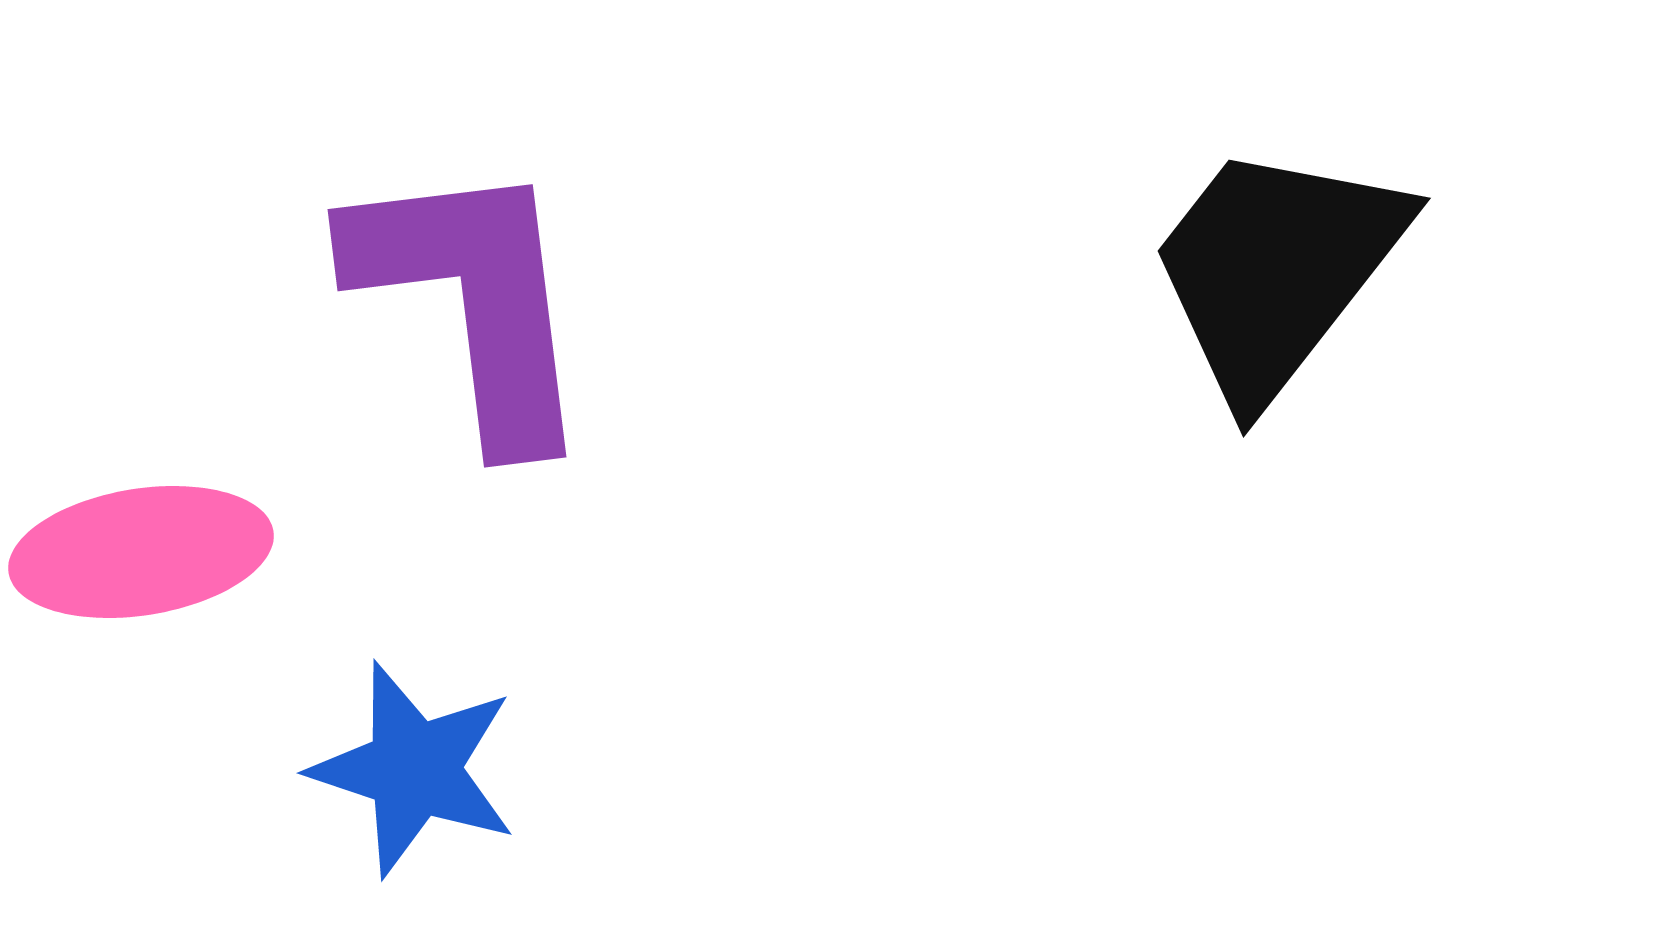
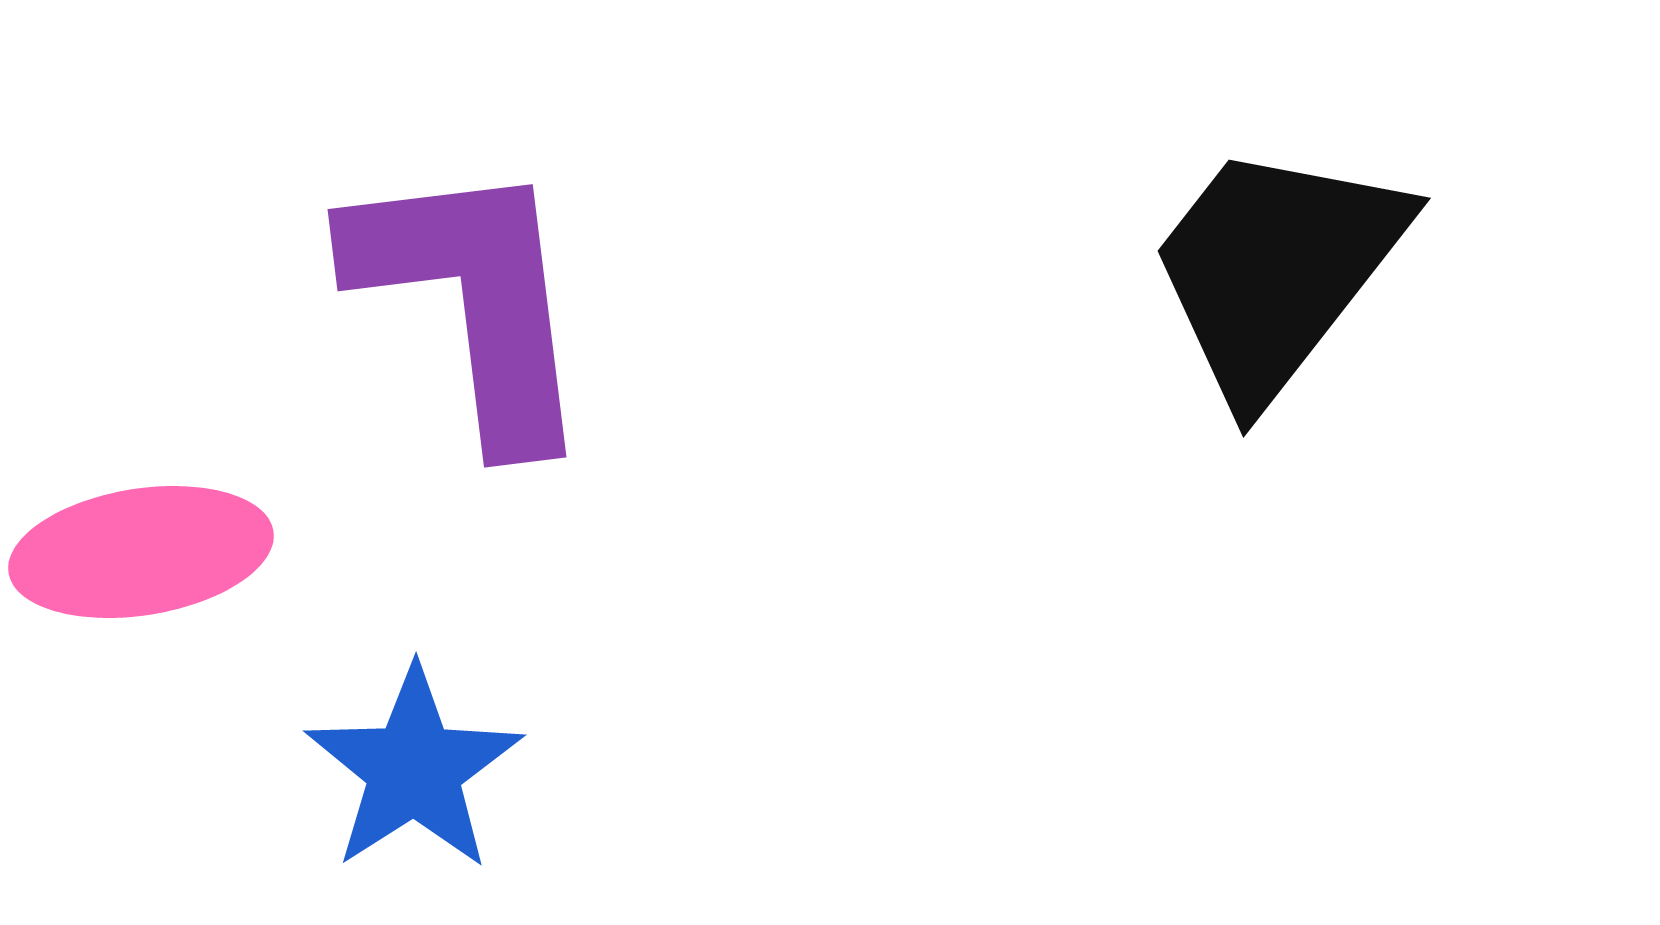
blue star: rotated 21 degrees clockwise
